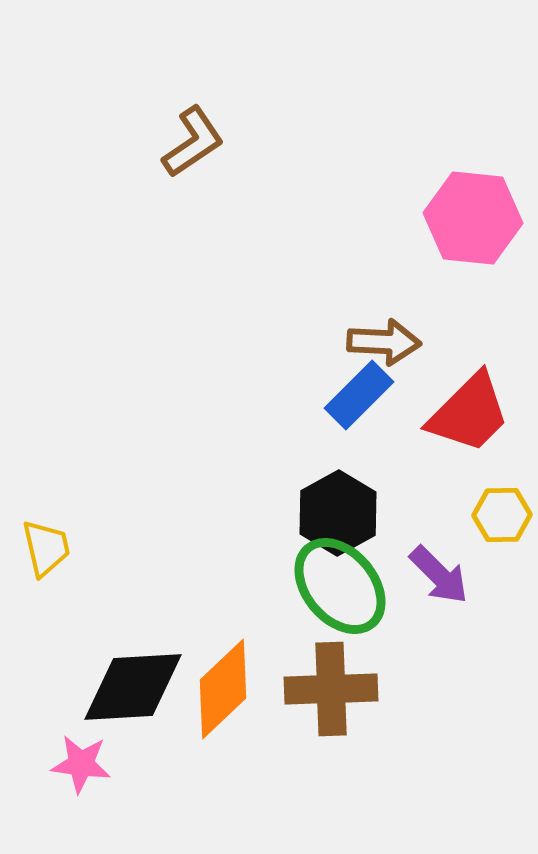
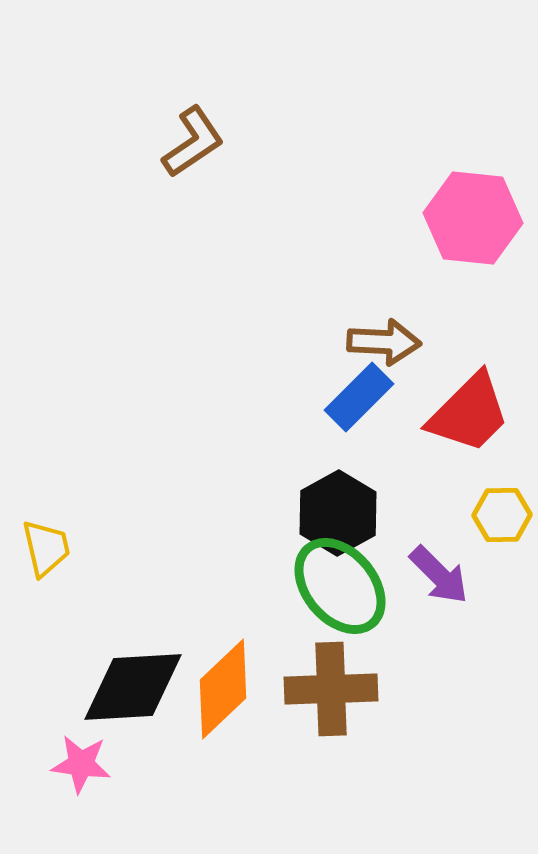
blue rectangle: moved 2 px down
